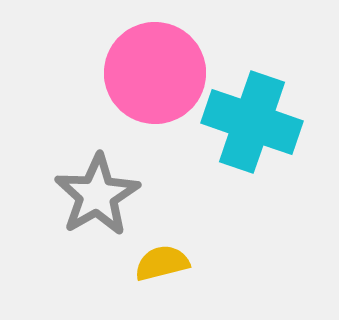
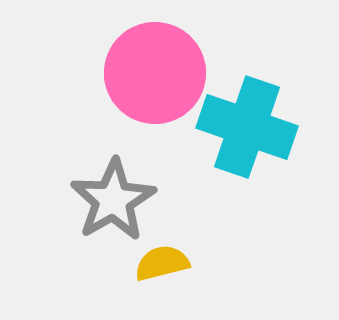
cyan cross: moved 5 px left, 5 px down
gray star: moved 16 px right, 5 px down
